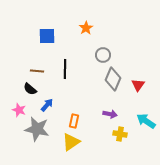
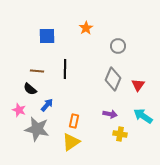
gray circle: moved 15 px right, 9 px up
cyan arrow: moved 3 px left, 5 px up
